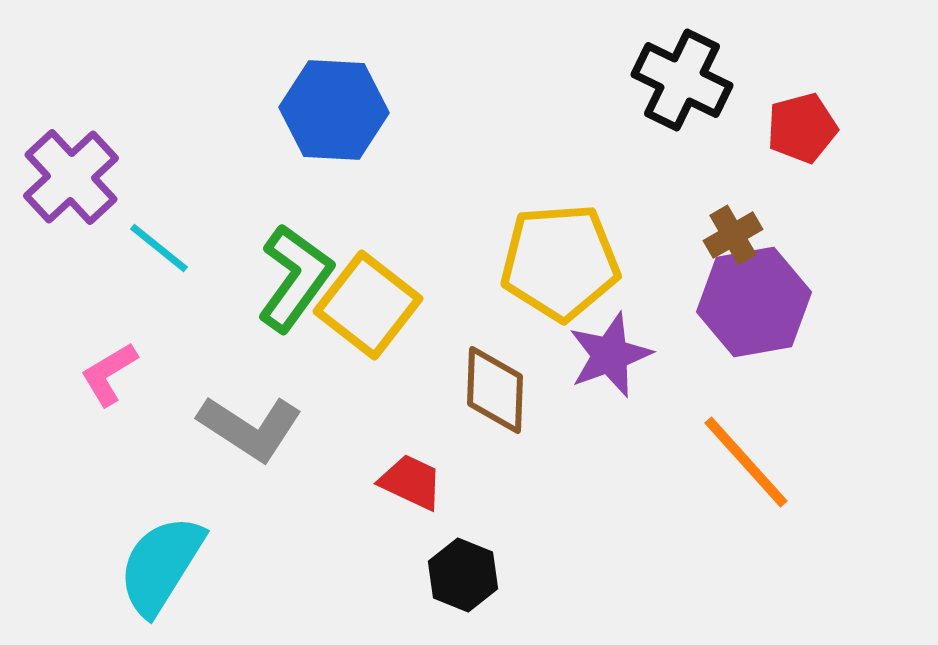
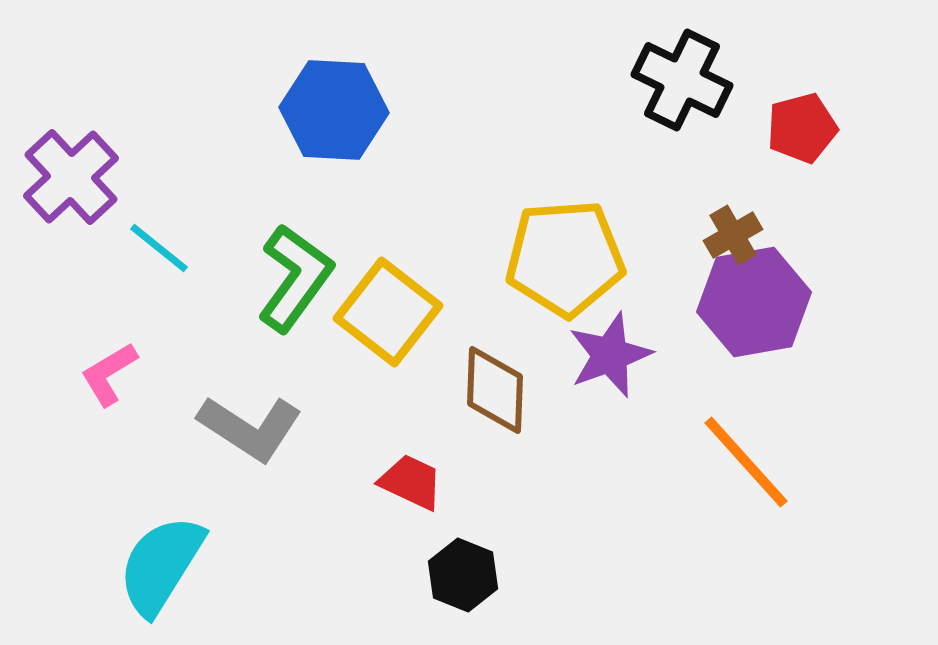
yellow pentagon: moved 5 px right, 4 px up
yellow square: moved 20 px right, 7 px down
